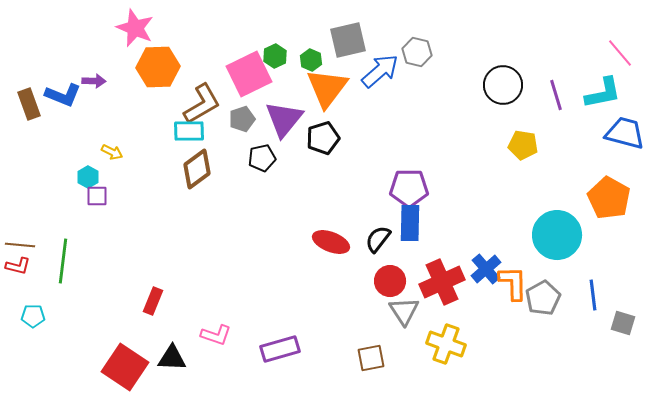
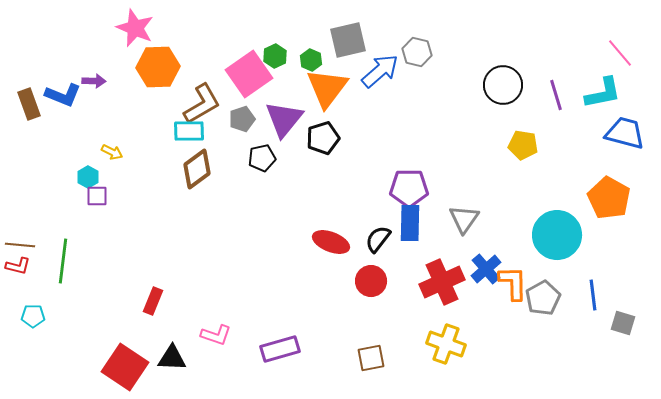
pink square at (249, 74): rotated 9 degrees counterclockwise
red circle at (390, 281): moved 19 px left
gray triangle at (404, 311): moved 60 px right, 92 px up; rotated 8 degrees clockwise
